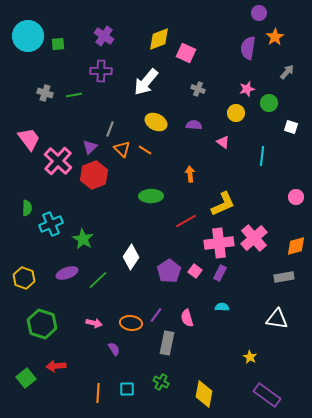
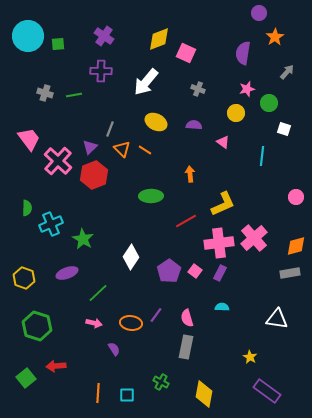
purple semicircle at (248, 48): moved 5 px left, 5 px down
white square at (291, 127): moved 7 px left, 2 px down
gray rectangle at (284, 277): moved 6 px right, 4 px up
green line at (98, 280): moved 13 px down
green hexagon at (42, 324): moved 5 px left, 2 px down
gray rectangle at (167, 343): moved 19 px right, 4 px down
cyan square at (127, 389): moved 6 px down
purple rectangle at (267, 395): moved 4 px up
